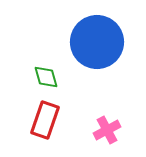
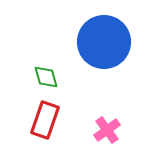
blue circle: moved 7 px right
pink cross: rotated 8 degrees counterclockwise
